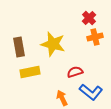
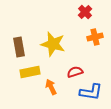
red cross: moved 4 px left, 6 px up
blue L-shape: rotated 30 degrees counterclockwise
orange arrow: moved 11 px left, 11 px up
